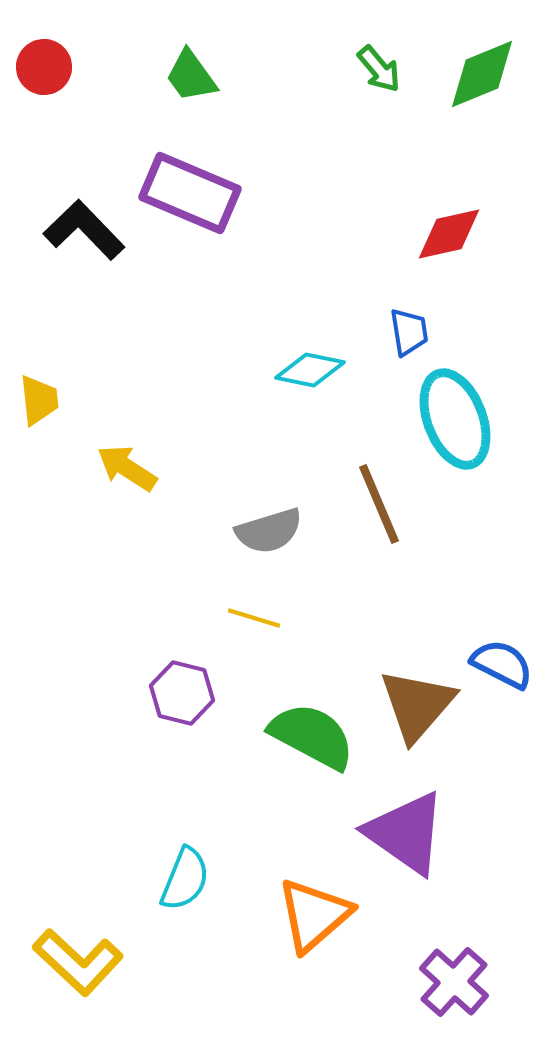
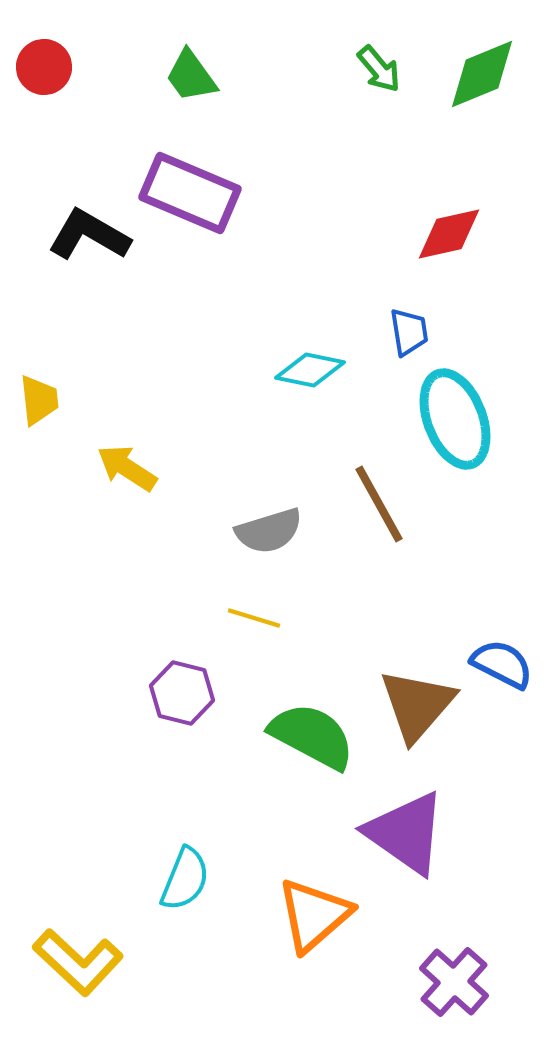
black L-shape: moved 5 px right, 5 px down; rotated 16 degrees counterclockwise
brown line: rotated 6 degrees counterclockwise
